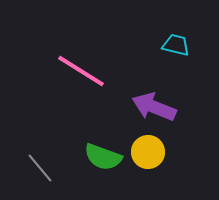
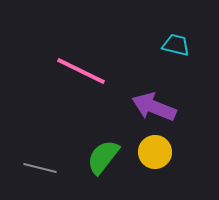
pink line: rotated 6 degrees counterclockwise
yellow circle: moved 7 px right
green semicircle: rotated 108 degrees clockwise
gray line: rotated 36 degrees counterclockwise
